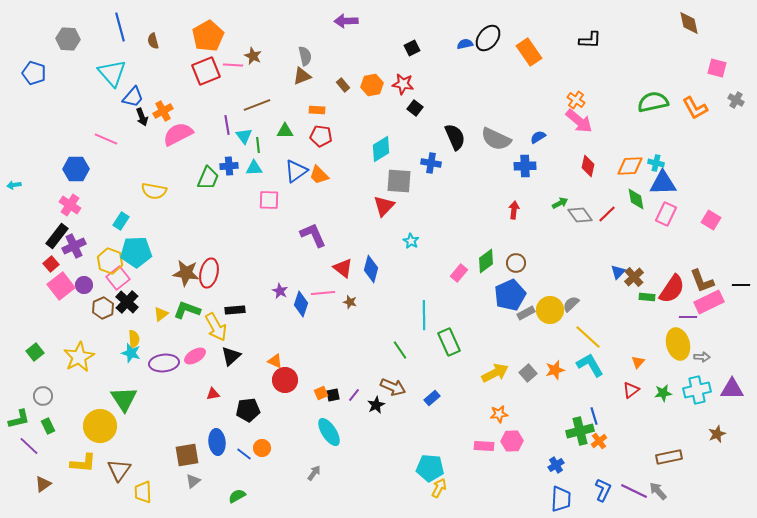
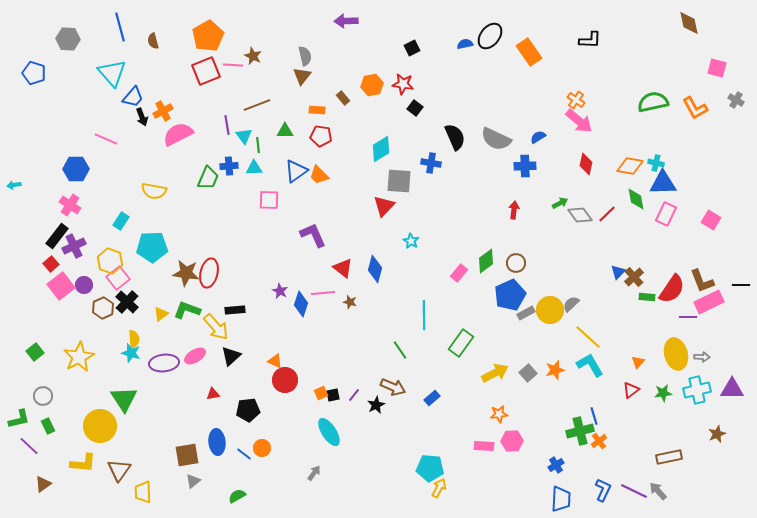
black ellipse at (488, 38): moved 2 px right, 2 px up
brown triangle at (302, 76): rotated 30 degrees counterclockwise
brown rectangle at (343, 85): moved 13 px down
red diamond at (588, 166): moved 2 px left, 2 px up
orange diamond at (630, 166): rotated 12 degrees clockwise
cyan pentagon at (136, 252): moved 16 px right, 5 px up
blue diamond at (371, 269): moved 4 px right
yellow arrow at (216, 327): rotated 12 degrees counterclockwise
green rectangle at (449, 342): moved 12 px right, 1 px down; rotated 60 degrees clockwise
yellow ellipse at (678, 344): moved 2 px left, 10 px down
